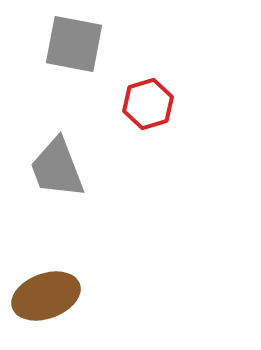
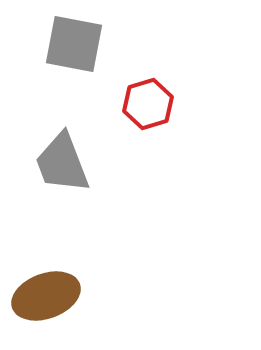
gray trapezoid: moved 5 px right, 5 px up
